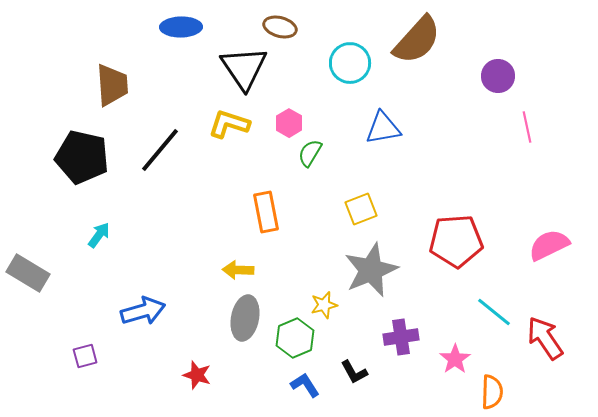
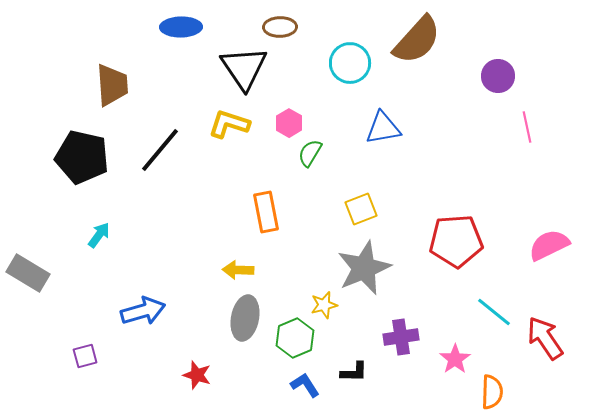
brown ellipse: rotated 16 degrees counterclockwise
gray star: moved 7 px left, 2 px up
black L-shape: rotated 60 degrees counterclockwise
